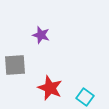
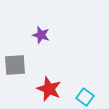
red star: moved 1 px left, 1 px down
